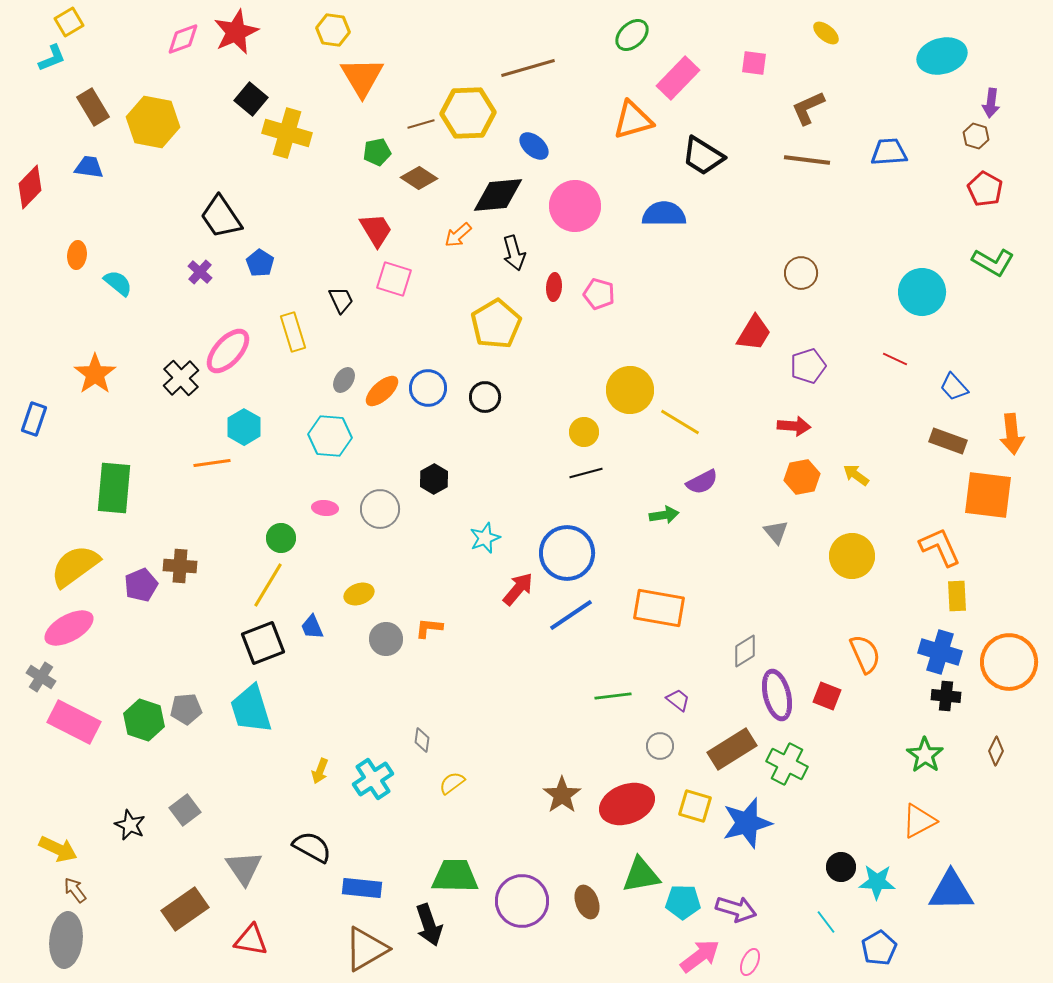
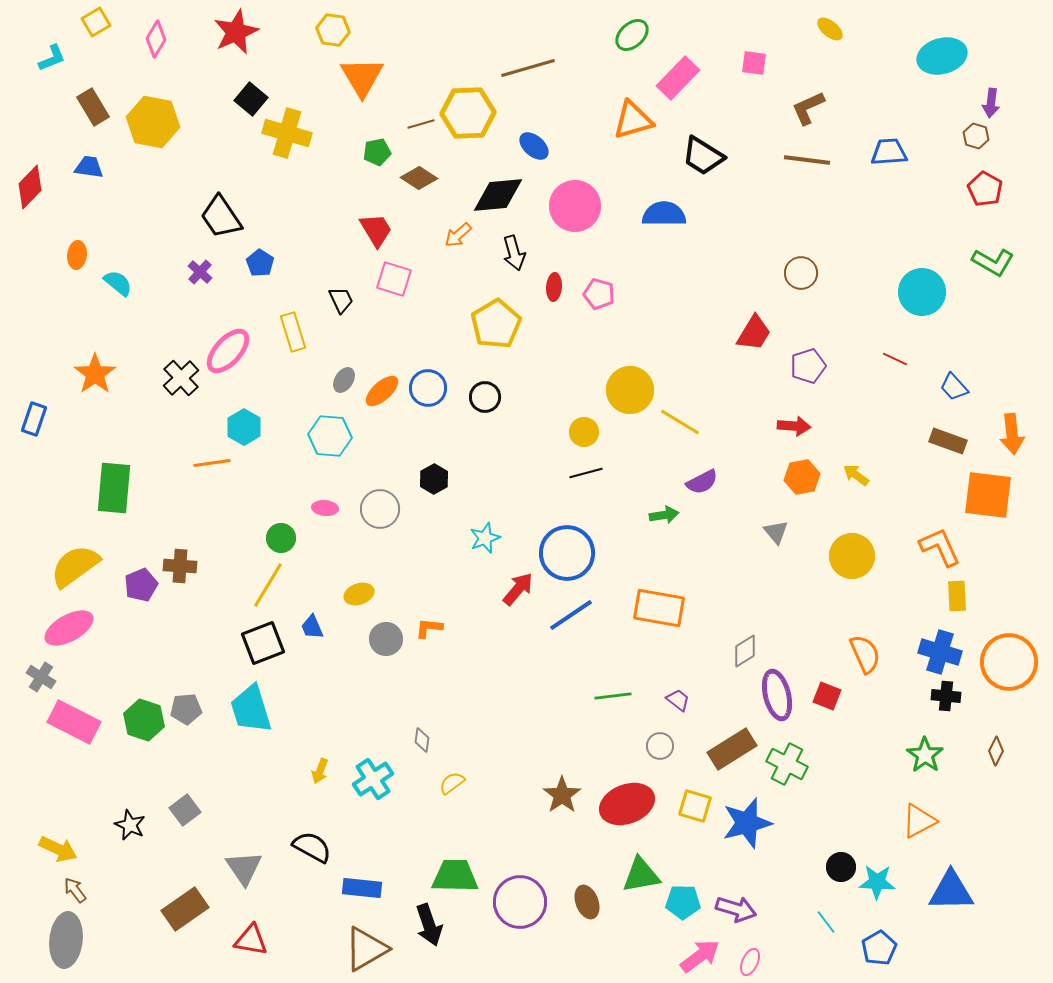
yellow square at (69, 22): moved 27 px right
yellow ellipse at (826, 33): moved 4 px right, 4 px up
pink diamond at (183, 39): moved 27 px left; rotated 39 degrees counterclockwise
purple circle at (522, 901): moved 2 px left, 1 px down
